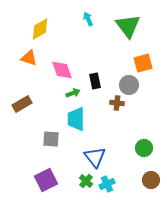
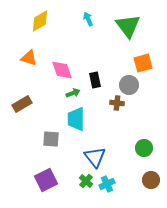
yellow diamond: moved 8 px up
black rectangle: moved 1 px up
